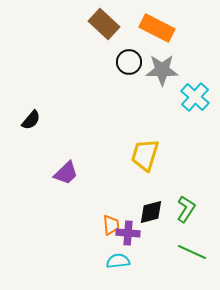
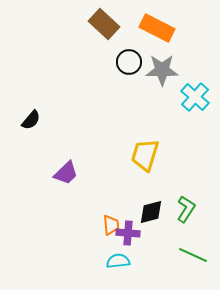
green line: moved 1 px right, 3 px down
